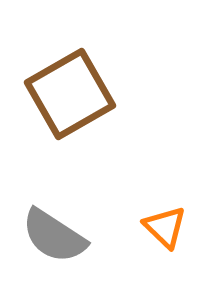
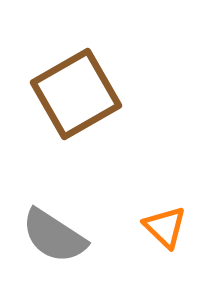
brown square: moved 6 px right
